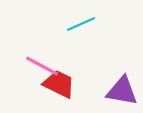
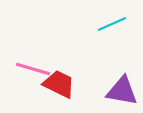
cyan line: moved 31 px right
pink line: moved 9 px left, 3 px down; rotated 12 degrees counterclockwise
